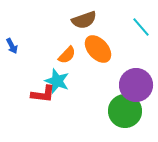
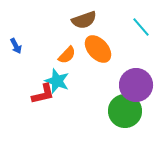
blue arrow: moved 4 px right
red L-shape: rotated 20 degrees counterclockwise
